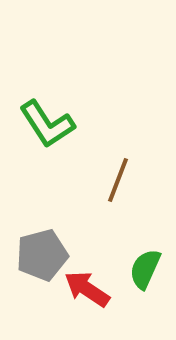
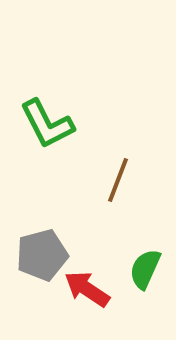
green L-shape: rotated 6 degrees clockwise
